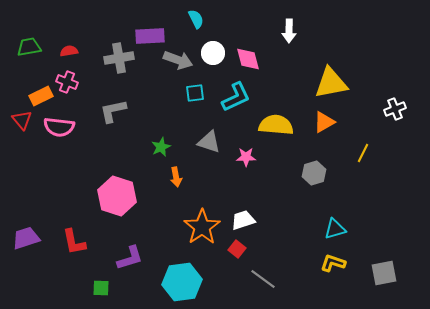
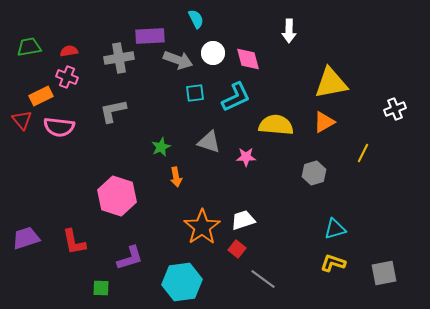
pink cross: moved 5 px up
